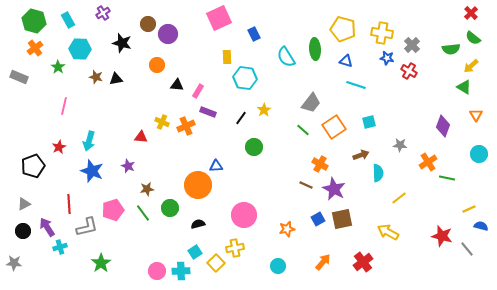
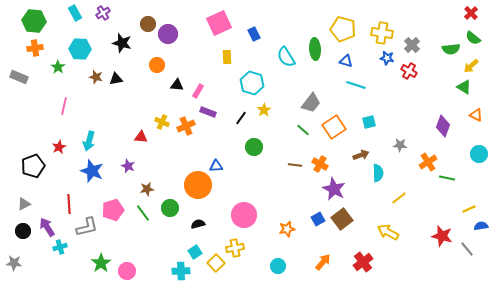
pink square at (219, 18): moved 5 px down
cyan rectangle at (68, 20): moved 7 px right, 7 px up
green hexagon at (34, 21): rotated 10 degrees counterclockwise
orange cross at (35, 48): rotated 28 degrees clockwise
cyan hexagon at (245, 78): moved 7 px right, 5 px down; rotated 10 degrees clockwise
orange triangle at (476, 115): rotated 32 degrees counterclockwise
brown line at (306, 185): moved 11 px left, 20 px up; rotated 16 degrees counterclockwise
brown square at (342, 219): rotated 25 degrees counterclockwise
blue semicircle at (481, 226): rotated 24 degrees counterclockwise
pink circle at (157, 271): moved 30 px left
